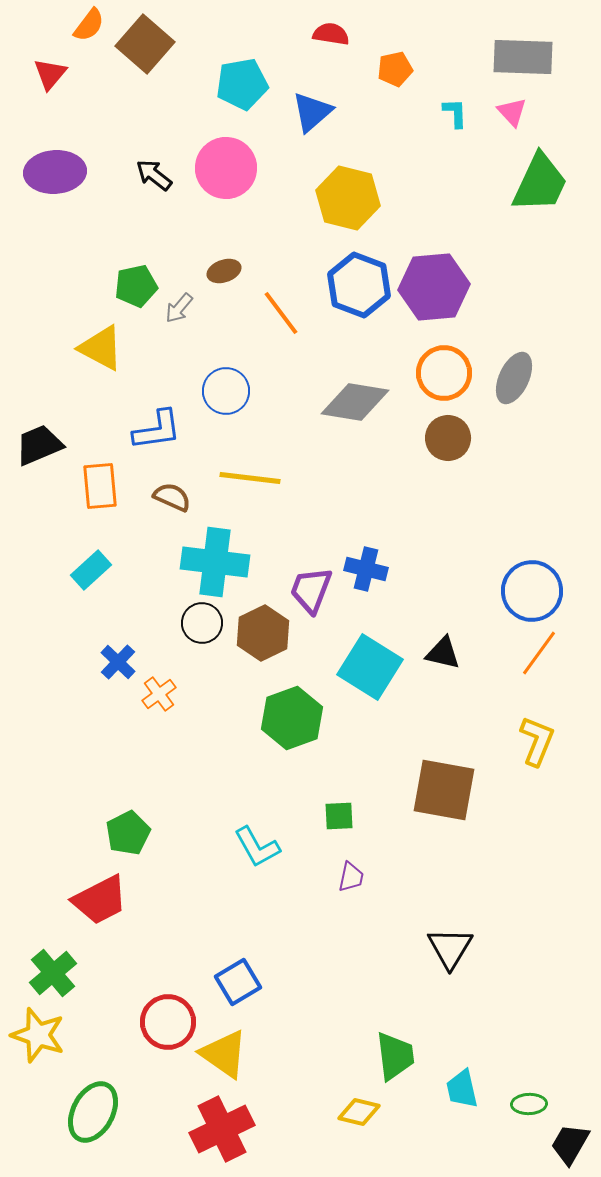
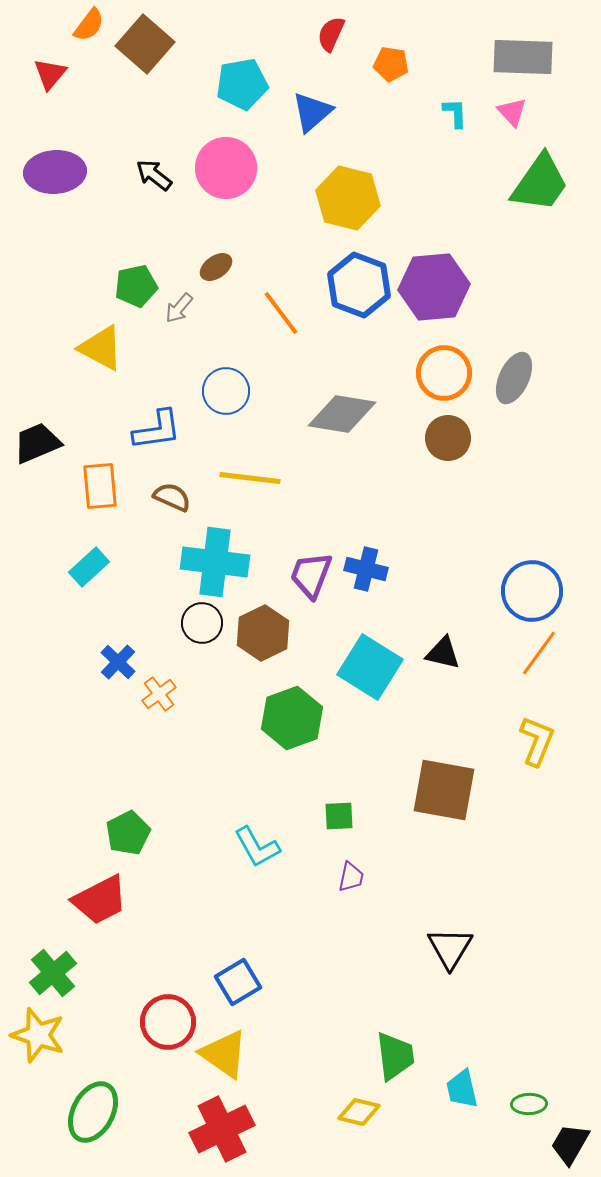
red semicircle at (331, 34): rotated 75 degrees counterclockwise
orange pentagon at (395, 69): moved 4 px left, 5 px up; rotated 20 degrees clockwise
green trapezoid at (540, 183): rotated 10 degrees clockwise
brown ellipse at (224, 271): moved 8 px left, 4 px up; rotated 16 degrees counterclockwise
gray diamond at (355, 402): moved 13 px left, 12 px down
black trapezoid at (39, 445): moved 2 px left, 2 px up
cyan rectangle at (91, 570): moved 2 px left, 3 px up
purple trapezoid at (311, 590): moved 15 px up
